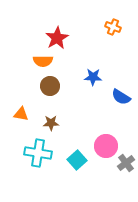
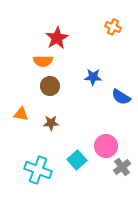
cyan cross: moved 17 px down; rotated 12 degrees clockwise
gray cross: moved 4 px left, 4 px down
